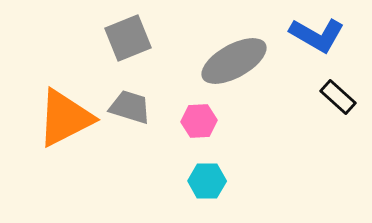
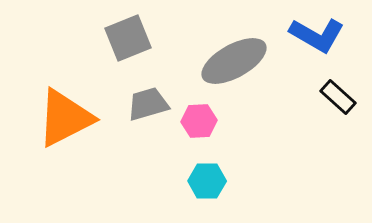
gray trapezoid: moved 18 px right, 3 px up; rotated 33 degrees counterclockwise
